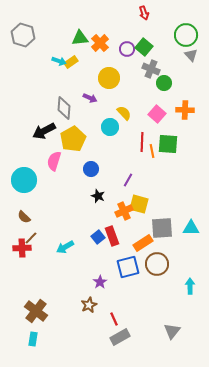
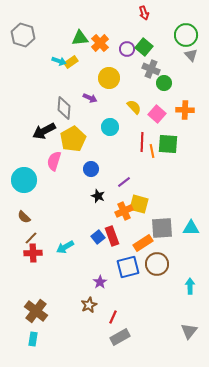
yellow semicircle at (124, 113): moved 10 px right, 6 px up
purple line at (128, 180): moved 4 px left, 2 px down; rotated 24 degrees clockwise
red cross at (22, 248): moved 11 px right, 5 px down
red line at (114, 319): moved 1 px left, 2 px up; rotated 48 degrees clockwise
gray triangle at (172, 331): moved 17 px right
